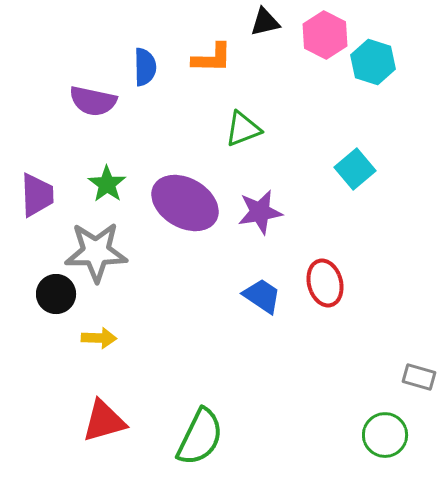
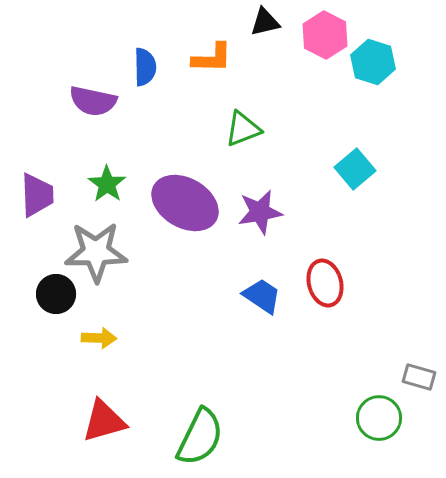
green circle: moved 6 px left, 17 px up
